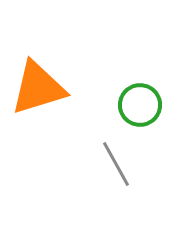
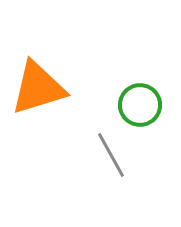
gray line: moved 5 px left, 9 px up
